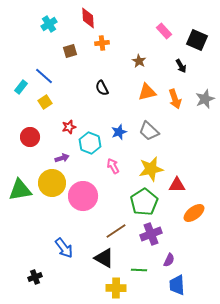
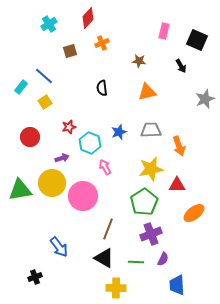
red diamond: rotated 45 degrees clockwise
pink rectangle: rotated 56 degrees clockwise
orange cross: rotated 16 degrees counterclockwise
brown star: rotated 24 degrees counterclockwise
black semicircle: rotated 21 degrees clockwise
orange arrow: moved 4 px right, 47 px down
gray trapezoid: moved 2 px right, 1 px up; rotated 135 degrees clockwise
pink arrow: moved 8 px left, 1 px down
brown line: moved 8 px left, 2 px up; rotated 35 degrees counterclockwise
blue arrow: moved 5 px left, 1 px up
purple semicircle: moved 6 px left, 1 px up
green line: moved 3 px left, 8 px up
